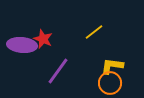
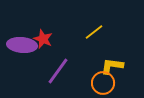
orange circle: moved 7 px left
